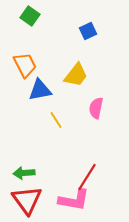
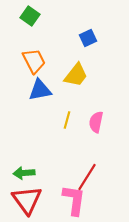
blue square: moved 7 px down
orange trapezoid: moved 9 px right, 4 px up
pink semicircle: moved 14 px down
yellow line: moved 11 px right; rotated 48 degrees clockwise
pink L-shape: rotated 92 degrees counterclockwise
